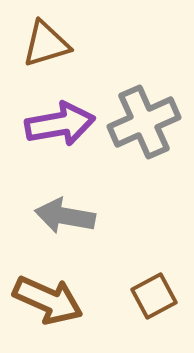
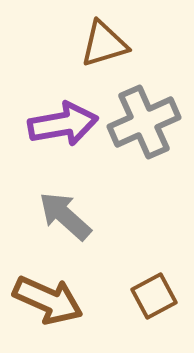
brown triangle: moved 58 px right
purple arrow: moved 3 px right
gray arrow: rotated 32 degrees clockwise
